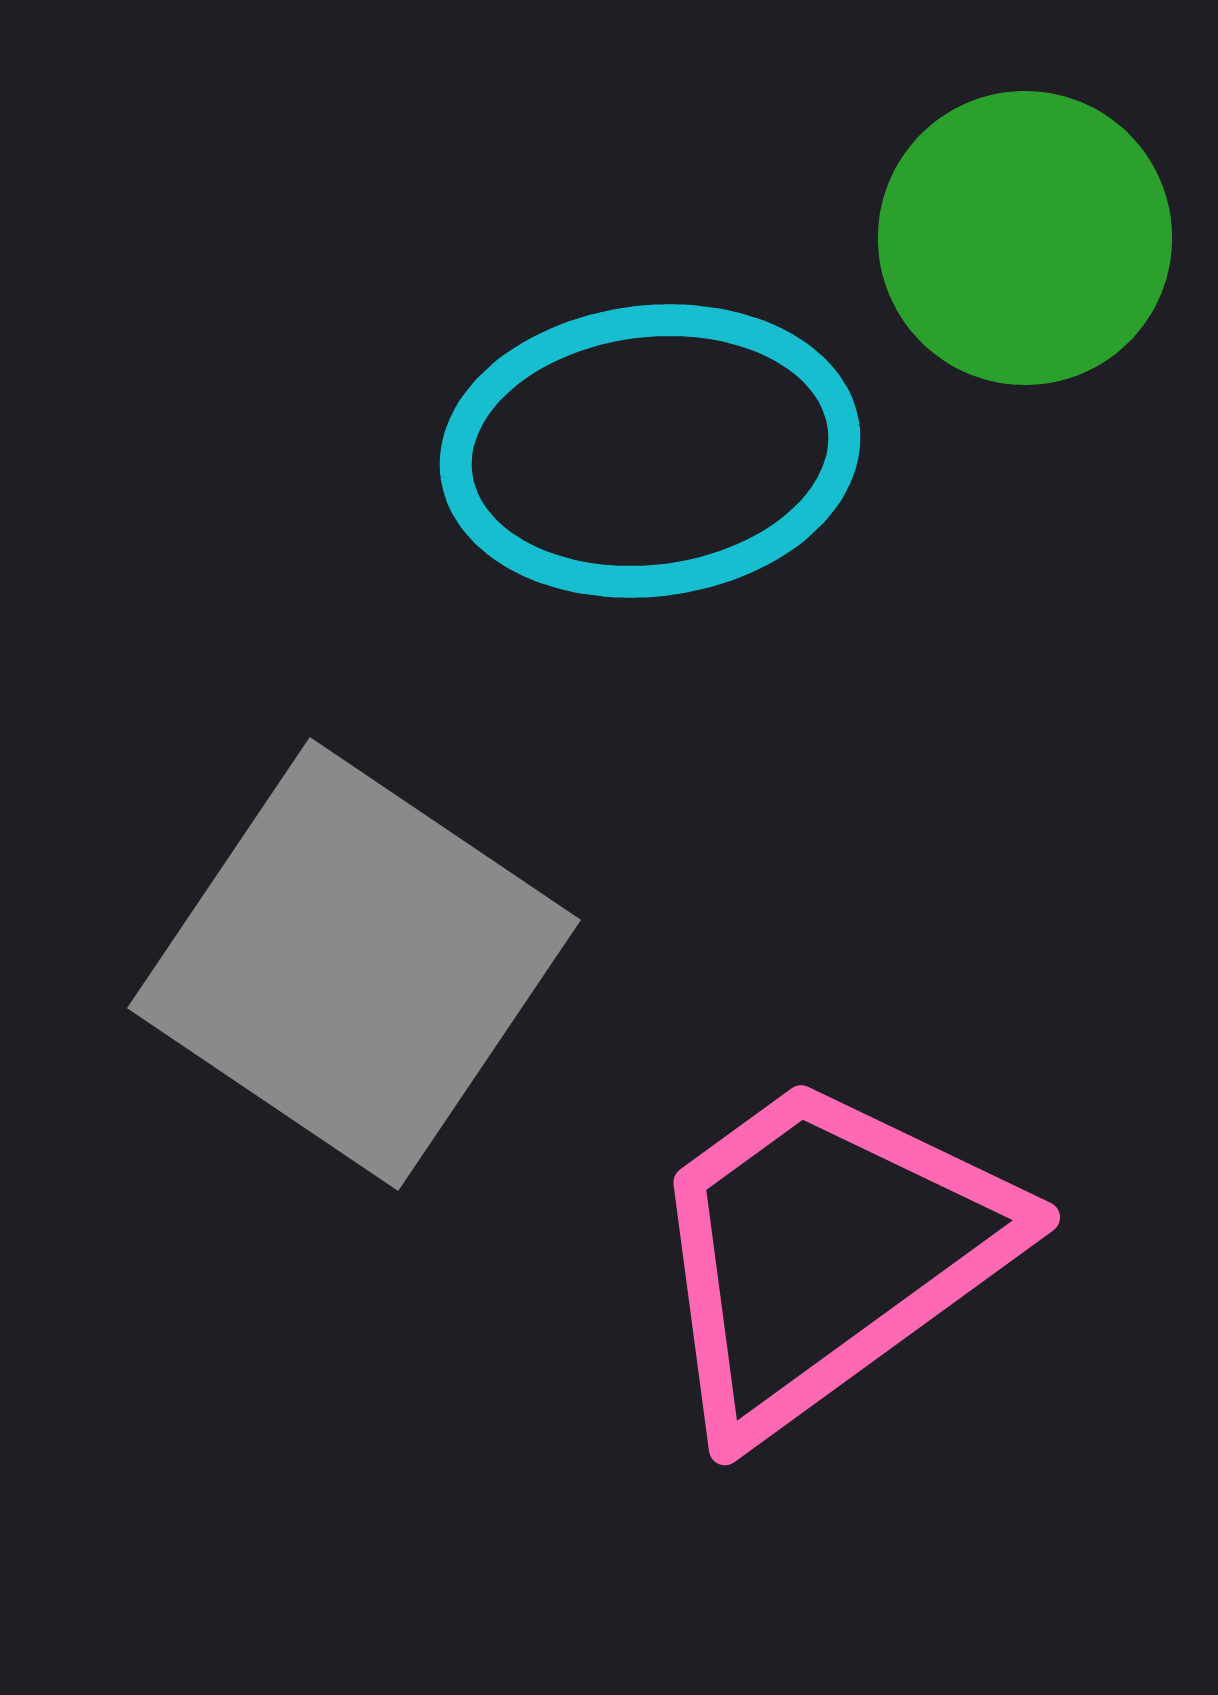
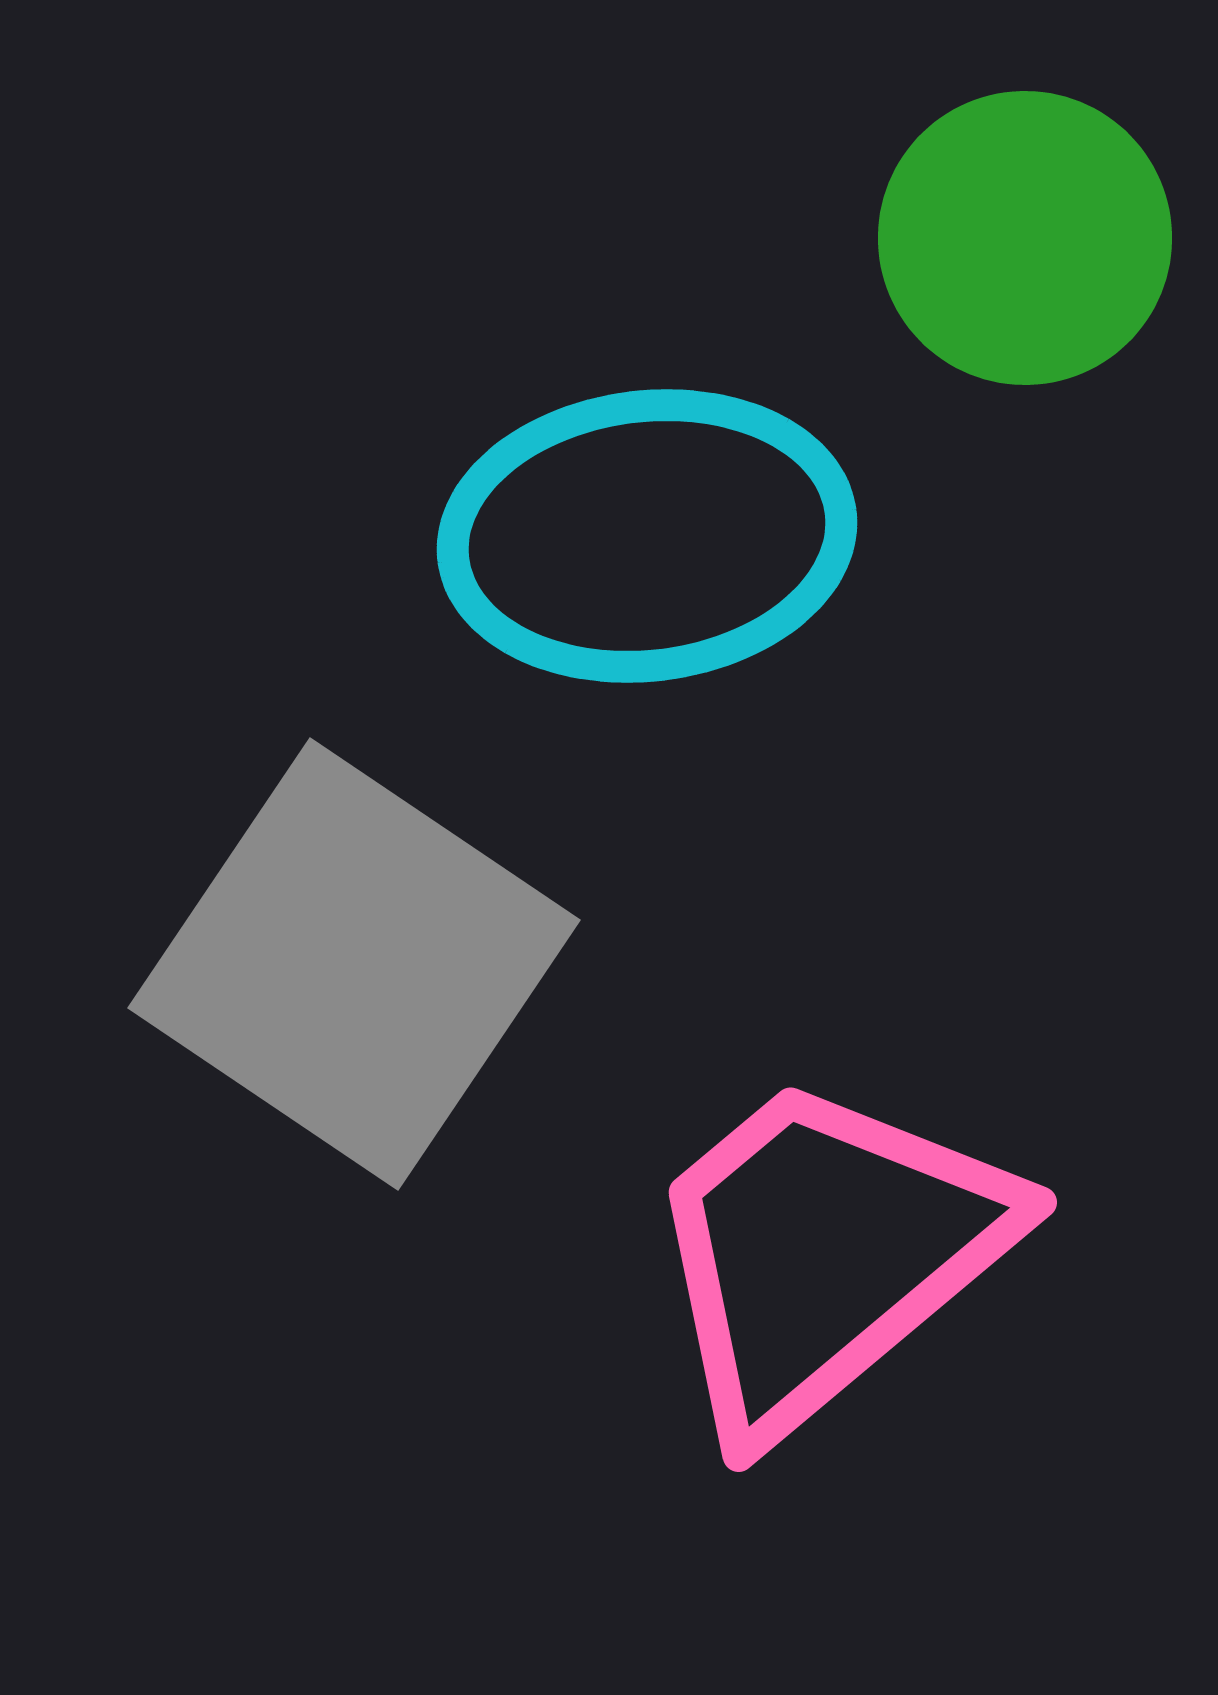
cyan ellipse: moved 3 px left, 85 px down
pink trapezoid: rotated 4 degrees counterclockwise
